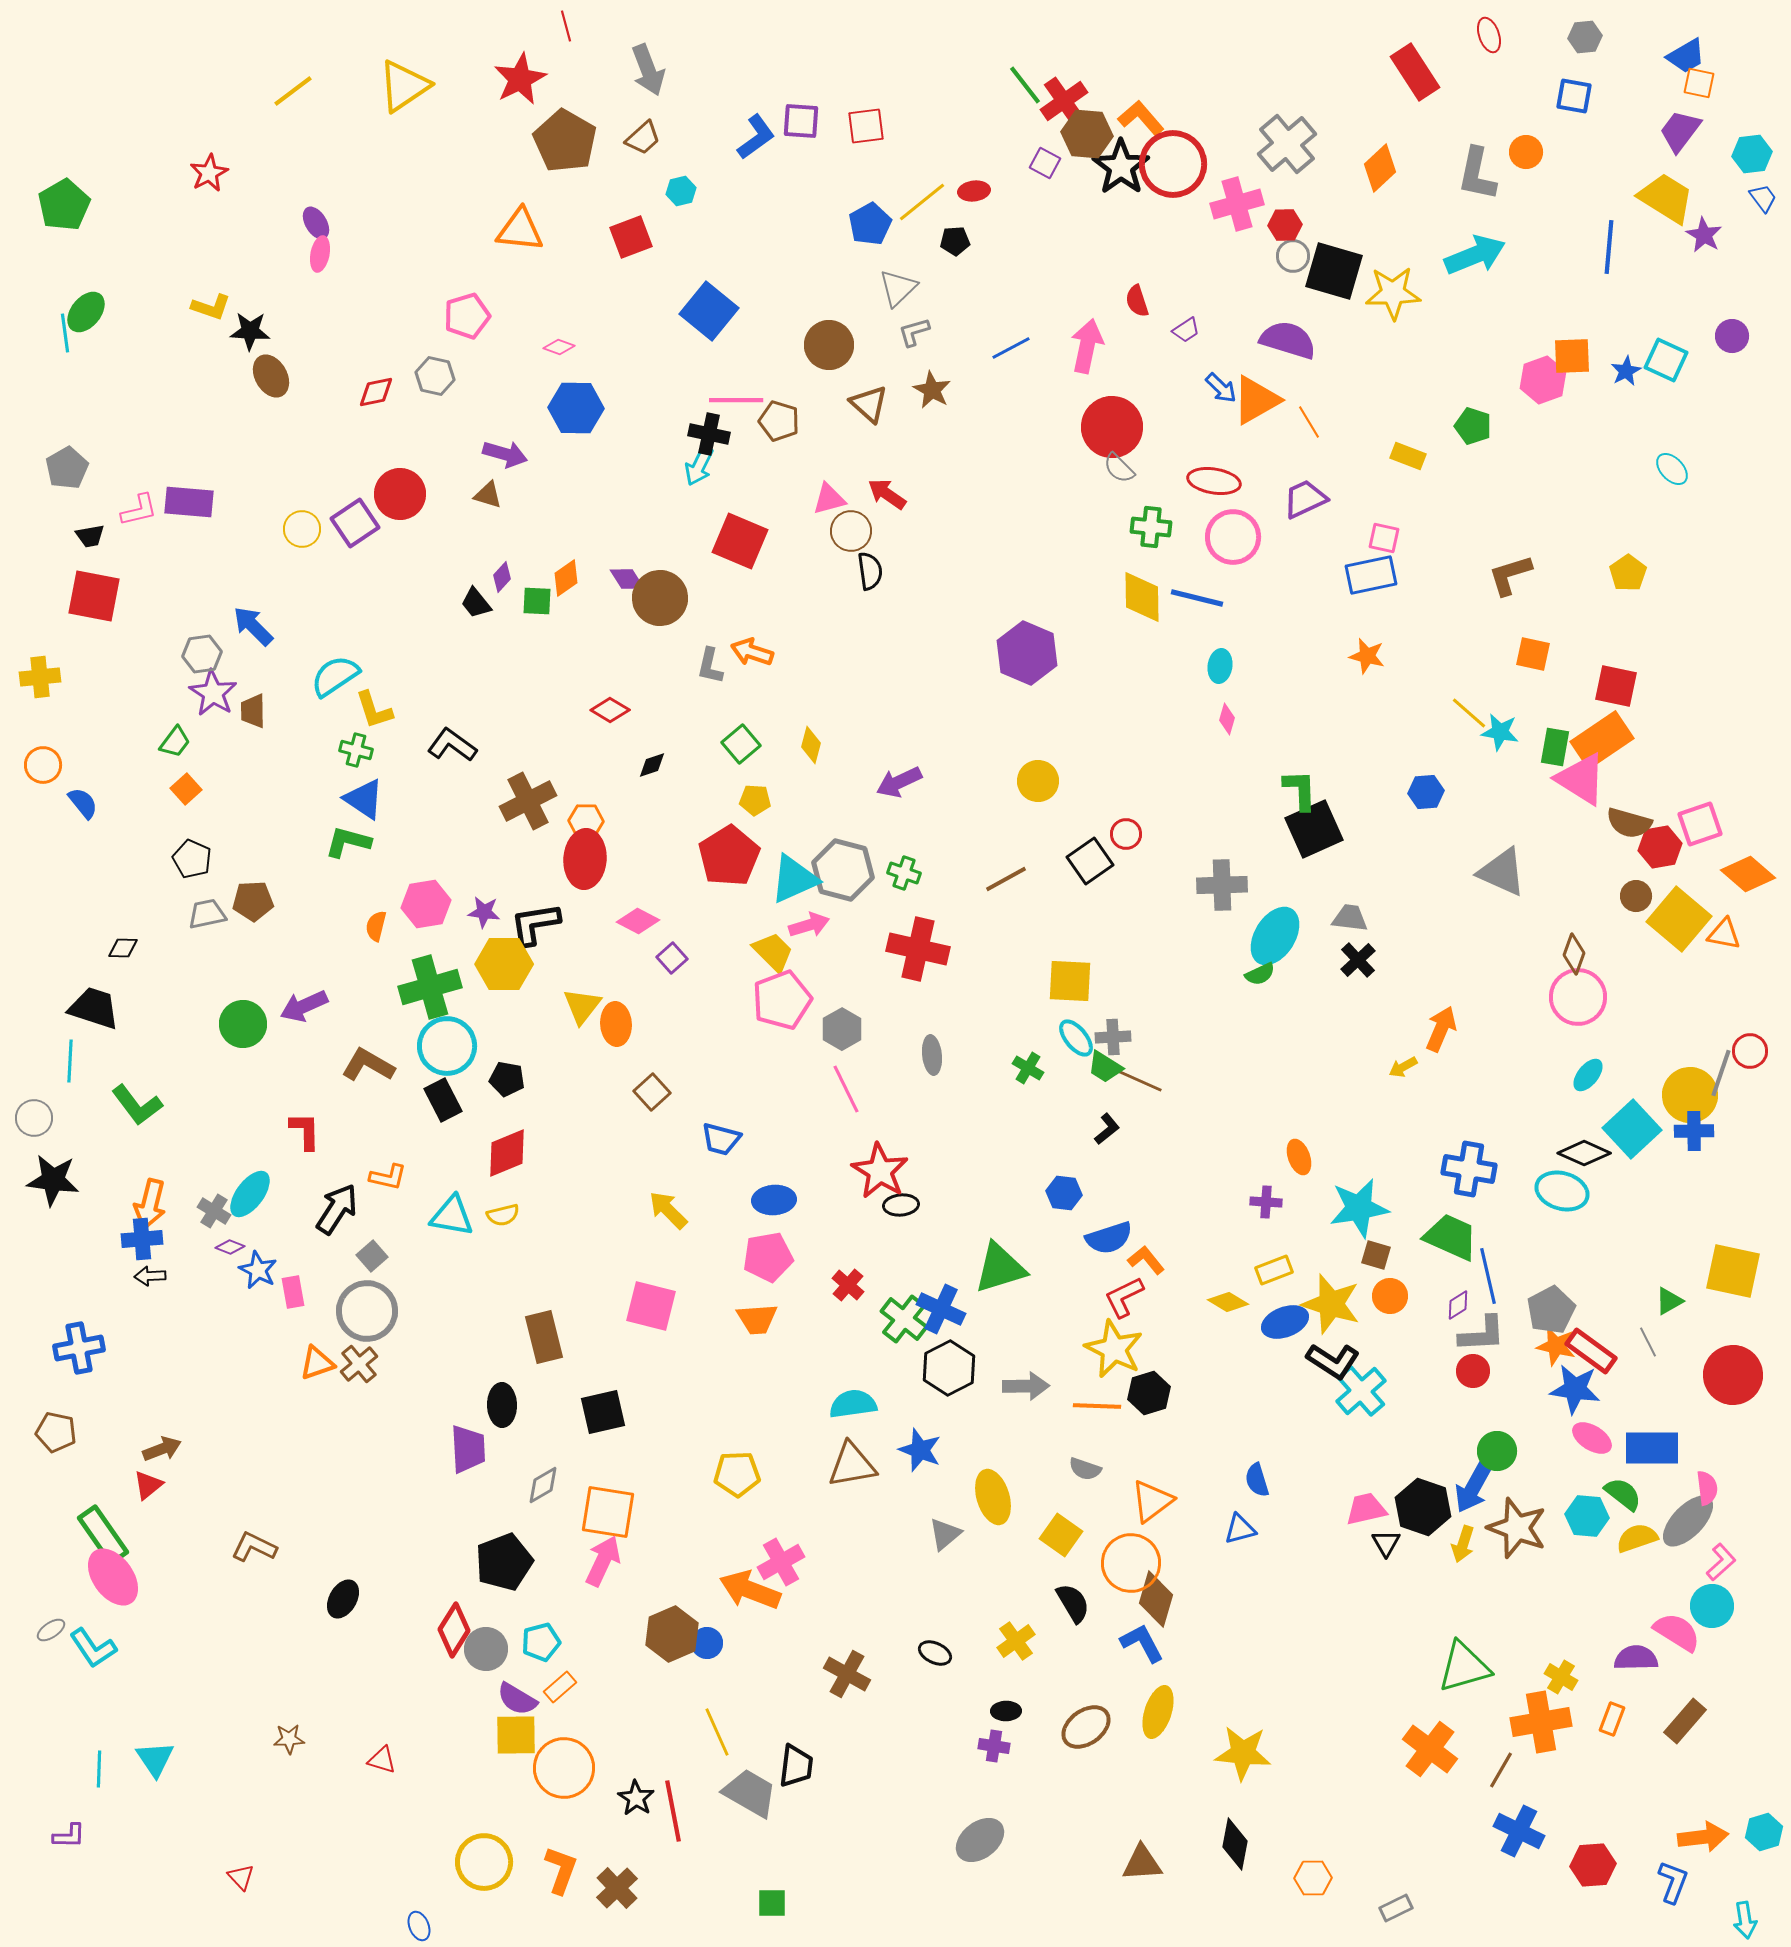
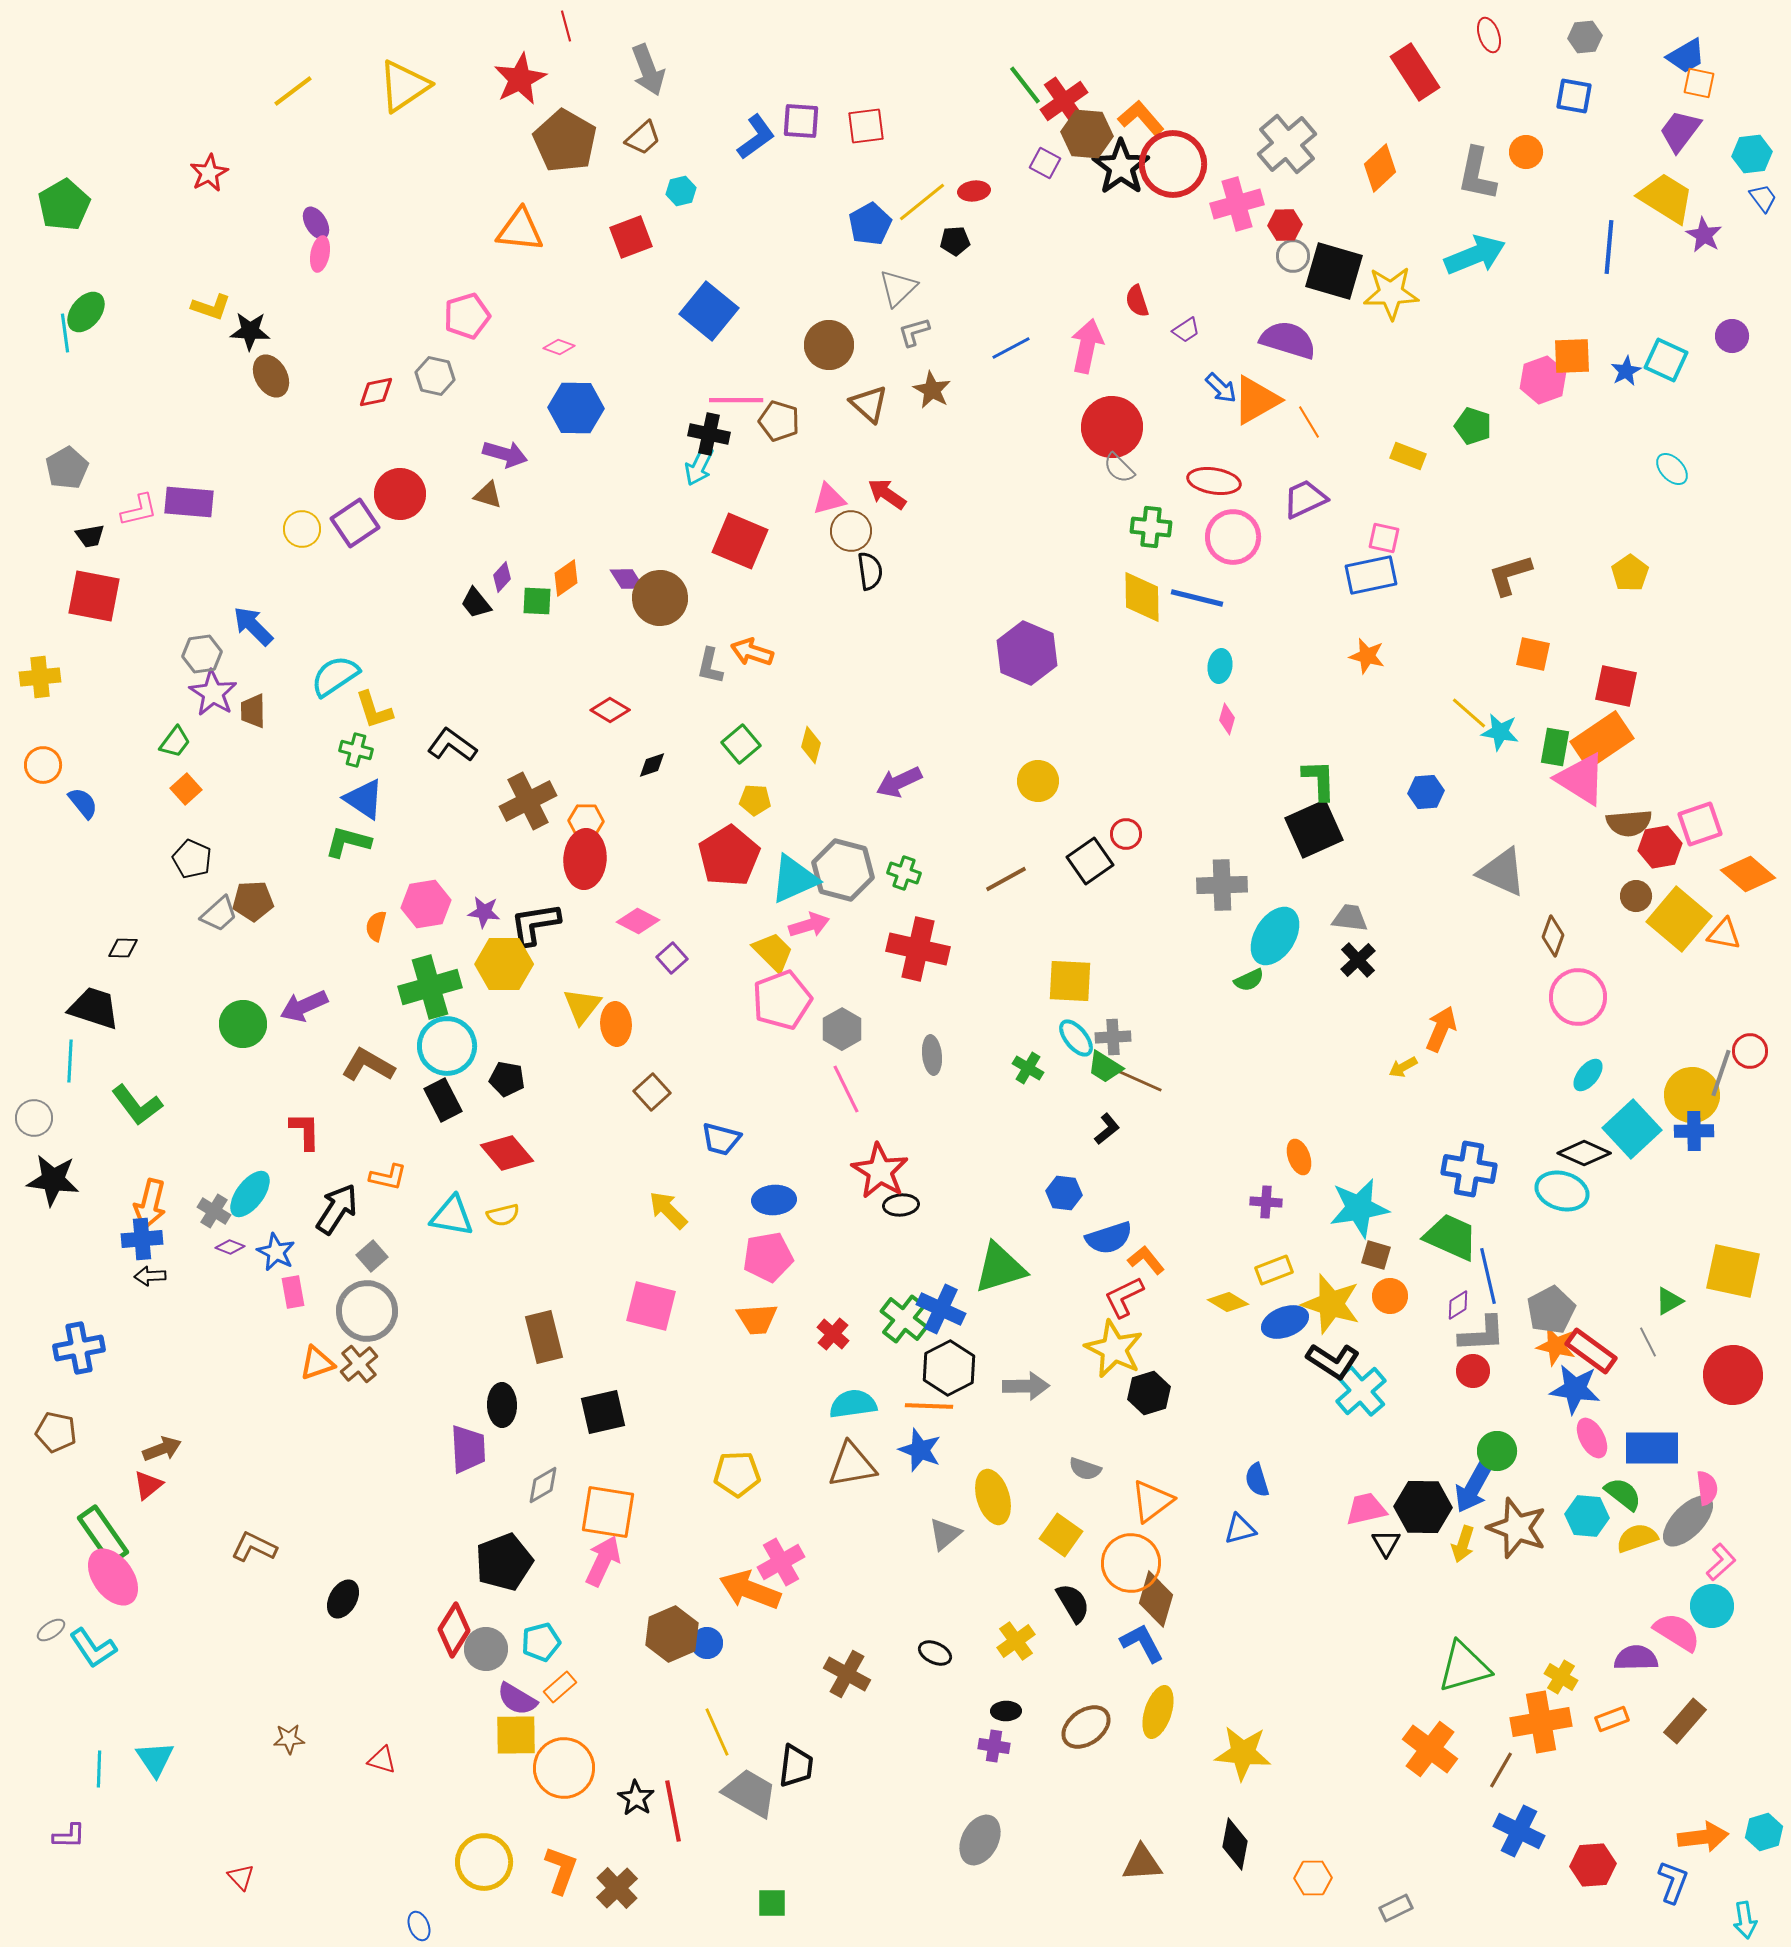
yellow star at (1393, 293): moved 2 px left
yellow pentagon at (1628, 573): moved 2 px right
green L-shape at (1300, 790): moved 19 px right, 10 px up
brown semicircle at (1629, 823): rotated 21 degrees counterclockwise
gray trapezoid at (207, 914): moved 12 px right; rotated 150 degrees clockwise
brown diamond at (1574, 954): moved 21 px left, 18 px up
green semicircle at (1260, 974): moved 11 px left, 6 px down
yellow circle at (1690, 1095): moved 2 px right
red diamond at (507, 1153): rotated 72 degrees clockwise
blue star at (258, 1270): moved 18 px right, 18 px up
red cross at (848, 1285): moved 15 px left, 49 px down
orange line at (1097, 1406): moved 168 px left
pink ellipse at (1592, 1438): rotated 30 degrees clockwise
black hexagon at (1423, 1507): rotated 18 degrees counterclockwise
orange rectangle at (1612, 1719): rotated 48 degrees clockwise
gray ellipse at (980, 1840): rotated 24 degrees counterclockwise
